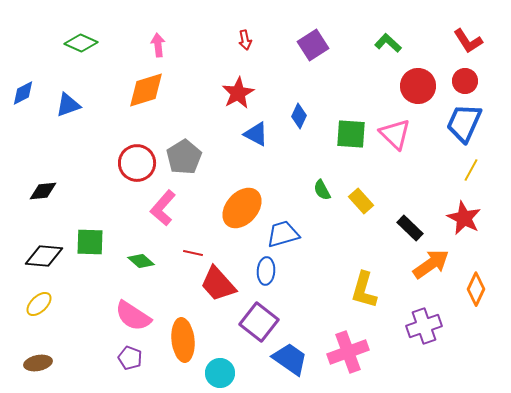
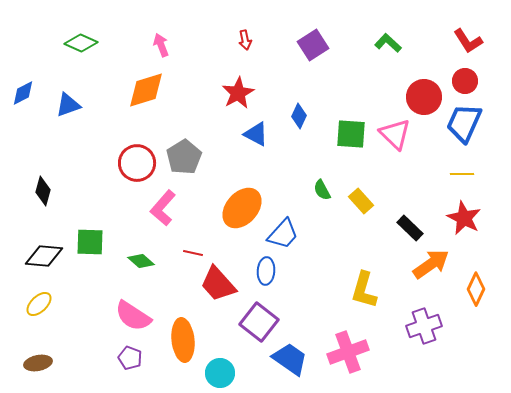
pink arrow at (158, 45): moved 3 px right; rotated 15 degrees counterclockwise
red circle at (418, 86): moved 6 px right, 11 px down
yellow line at (471, 170): moved 9 px left, 4 px down; rotated 60 degrees clockwise
black diamond at (43, 191): rotated 68 degrees counterclockwise
blue trapezoid at (283, 234): rotated 148 degrees clockwise
